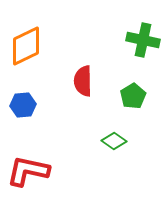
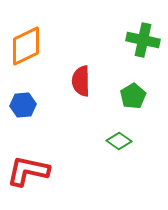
red semicircle: moved 2 px left
green diamond: moved 5 px right
